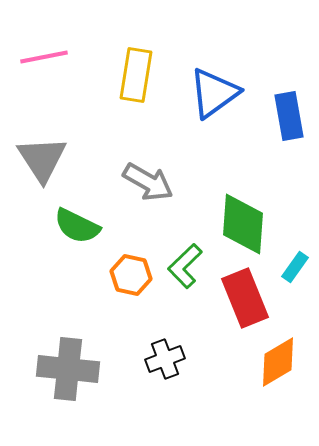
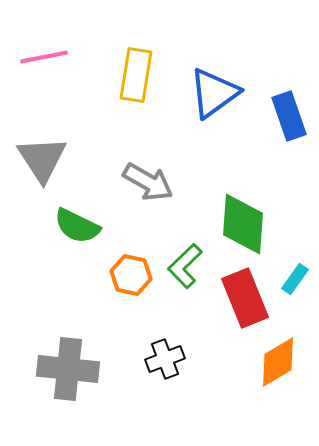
blue rectangle: rotated 9 degrees counterclockwise
cyan rectangle: moved 12 px down
